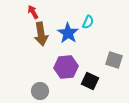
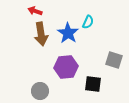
red arrow: moved 2 px right, 1 px up; rotated 40 degrees counterclockwise
black square: moved 3 px right, 3 px down; rotated 18 degrees counterclockwise
